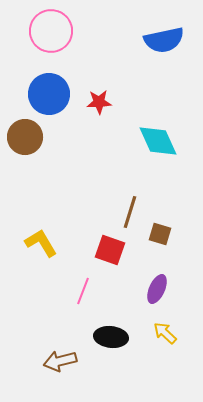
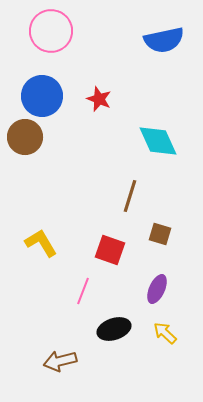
blue circle: moved 7 px left, 2 px down
red star: moved 3 px up; rotated 25 degrees clockwise
brown line: moved 16 px up
black ellipse: moved 3 px right, 8 px up; rotated 24 degrees counterclockwise
